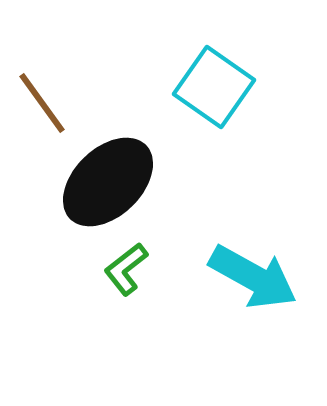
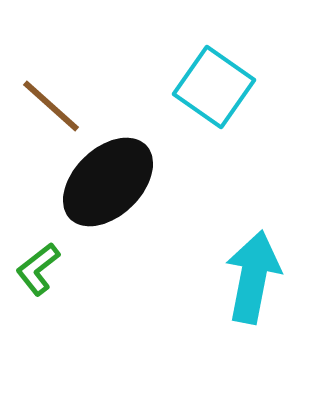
brown line: moved 9 px right, 3 px down; rotated 12 degrees counterclockwise
green L-shape: moved 88 px left
cyan arrow: rotated 108 degrees counterclockwise
